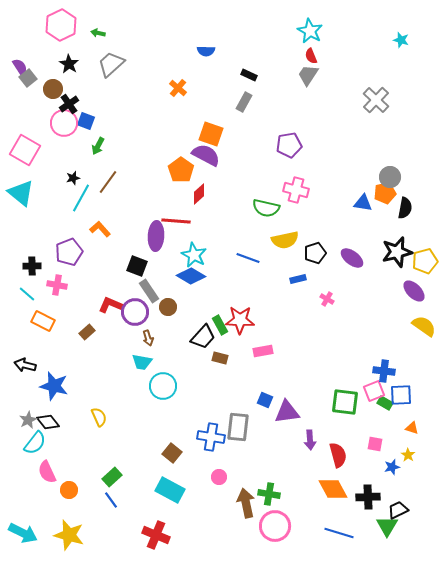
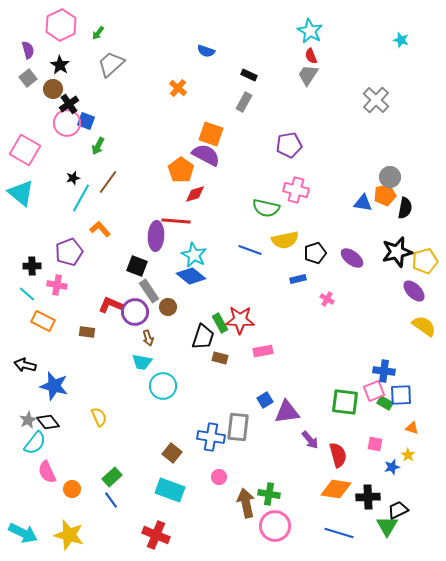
green arrow at (98, 33): rotated 64 degrees counterclockwise
blue semicircle at (206, 51): rotated 18 degrees clockwise
black star at (69, 64): moved 9 px left, 1 px down
purple semicircle at (20, 67): moved 8 px right, 17 px up; rotated 18 degrees clockwise
pink circle at (64, 123): moved 3 px right
orange pentagon at (385, 193): moved 2 px down
red diamond at (199, 194): moved 4 px left; rotated 25 degrees clockwise
blue line at (248, 258): moved 2 px right, 8 px up
blue diamond at (191, 276): rotated 8 degrees clockwise
green rectangle at (220, 325): moved 2 px up
brown rectangle at (87, 332): rotated 49 degrees clockwise
black trapezoid at (203, 337): rotated 24 degrees counterclockwise
blue square at (265, 400): rotated 35 degrees clockwise
purple arrow at (310, 440): rotated 36 degrees counterclockwise
orange diamond at (333, 489): moved 3 px right; rotated 52 degrees counterclockwise
orange circle at (69, 490): moved 3 px right, 1 px up
cyan rectangle at (170, 490): rotated 8 degrees counterclockwise
